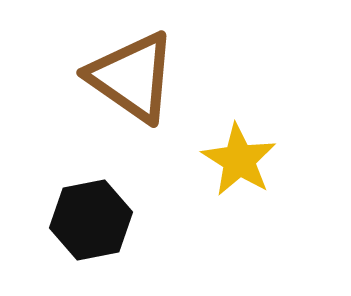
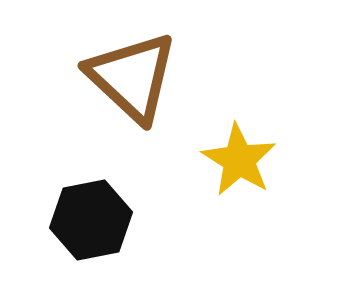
brown triangle: rotated 8 degrees clockwise
